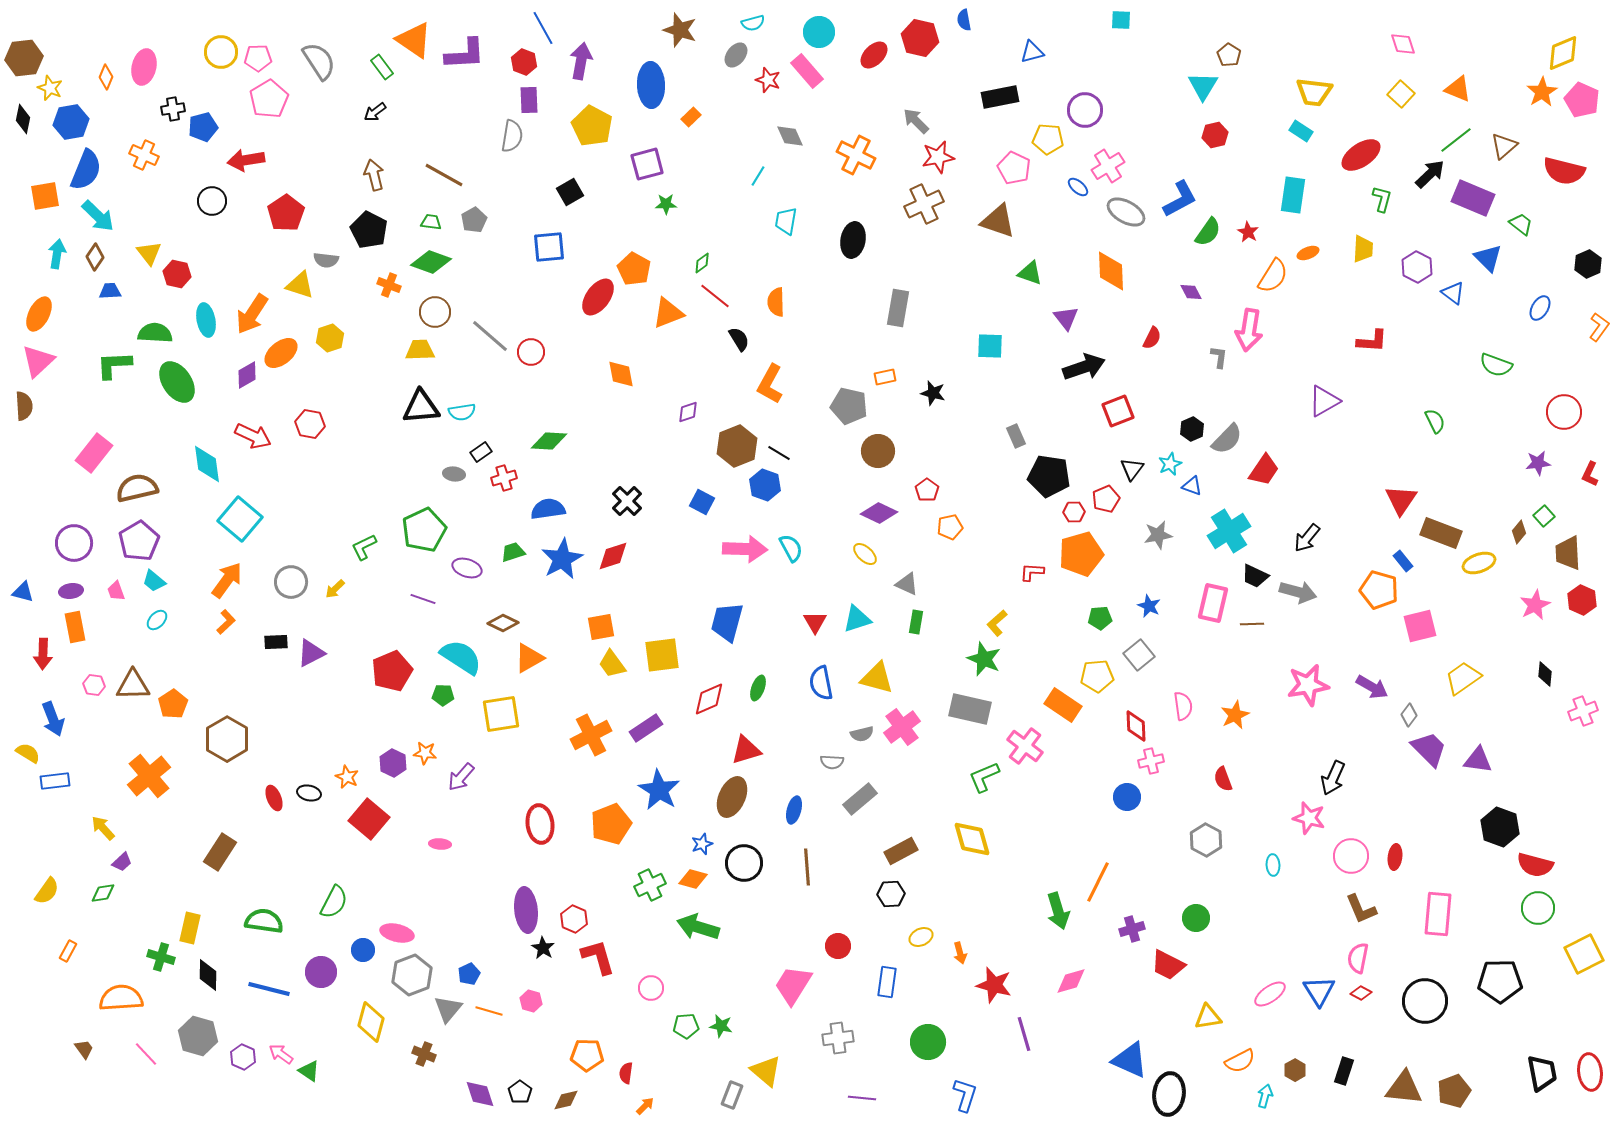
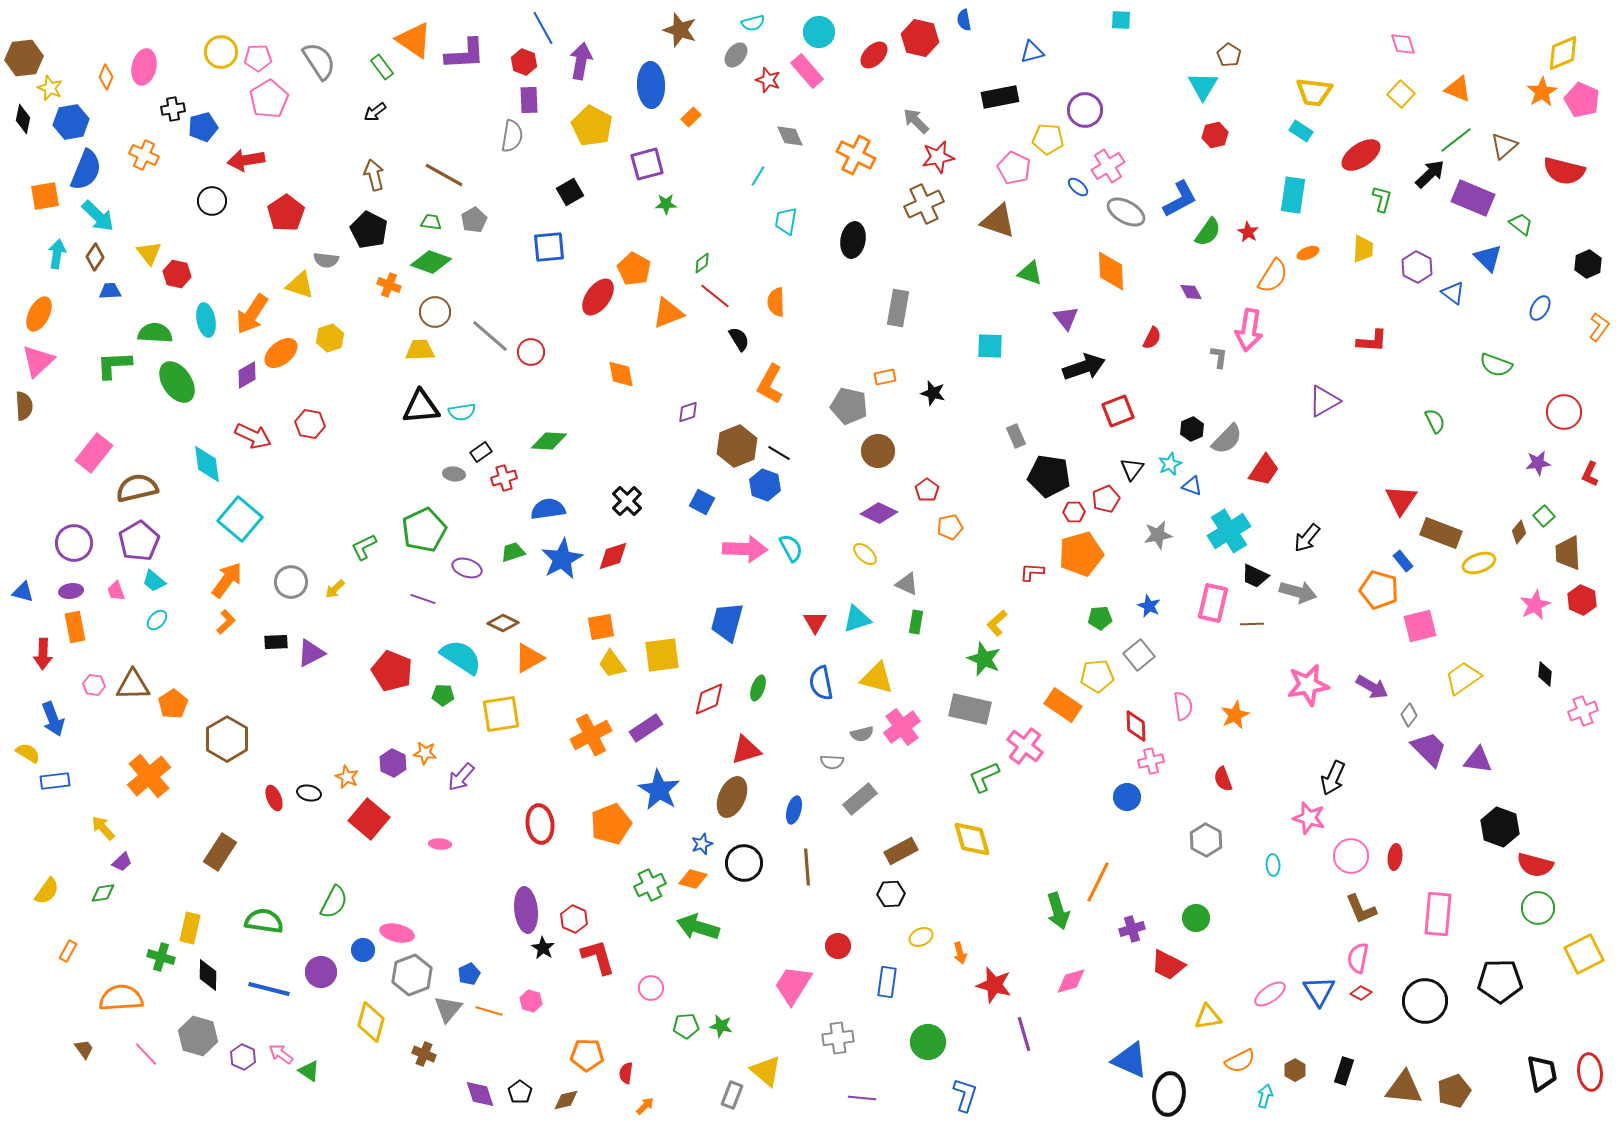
red pentagon at (392, 671): rotated 27 degrees counterclockwise
